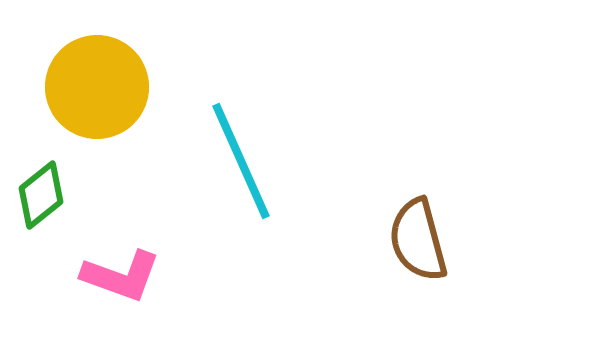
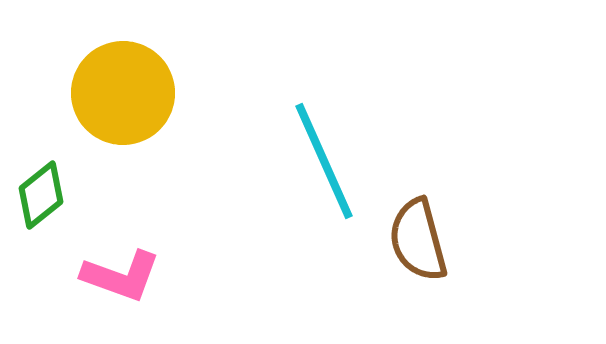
yellow circle: moved 26 px right, 6 px down
cyan line: moved 83 px right
